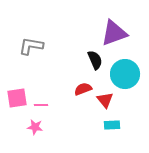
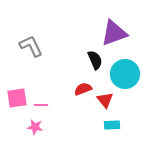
gray L-shape: rotated 55 degrees clockwise
